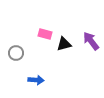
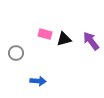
black triangle: moved 5 px up
blue arrow: moved 2 px right, 1 px down
